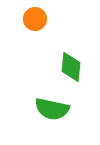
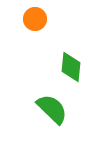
green semicircle: rotated 148 degrees counterclockwise
